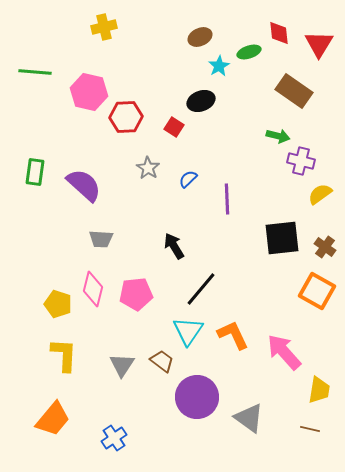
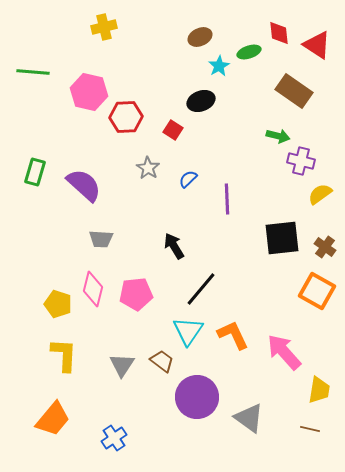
red triangle at (319, 44): moved 2 px left, 1 px down; rotated 28 degrees counterclockwise
green line at (35, 72): moved 2 px left
red square at (174, 127): moved 1 px left, 3 px down
green rectangle at (35, 172): rotated 8 degrees clockwise
